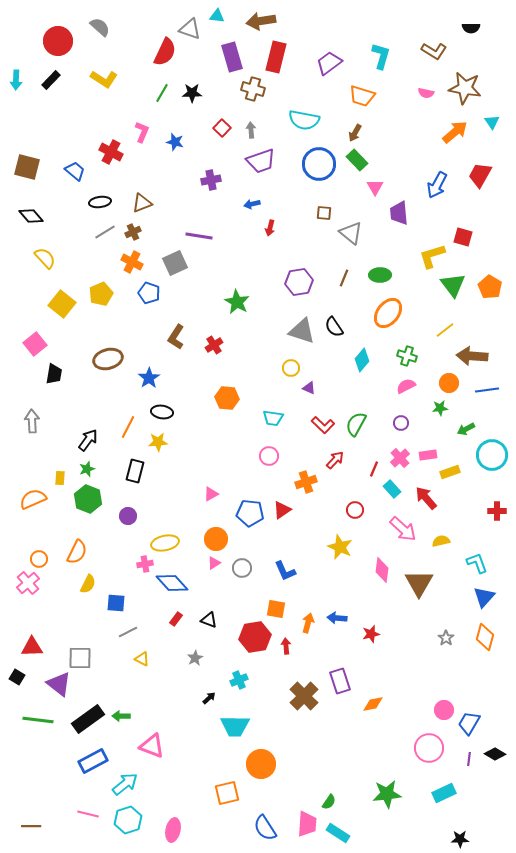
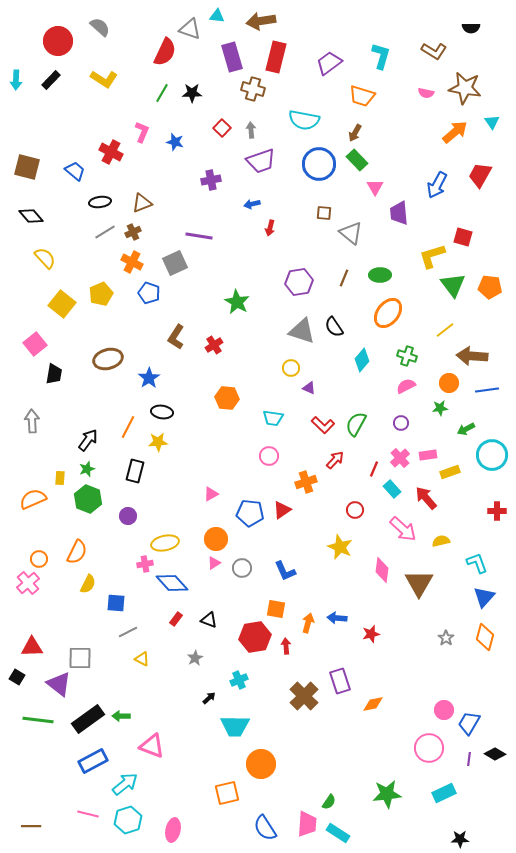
orange pentagon at (490, 287): rotated 25 degrees counterclockwise
